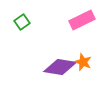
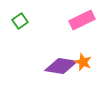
green square: moved 2 px left, 1 px up
purple diamond: moved 1 px right, 1 px up
